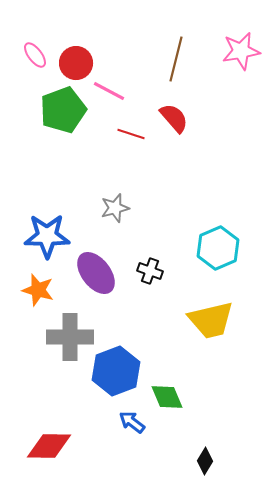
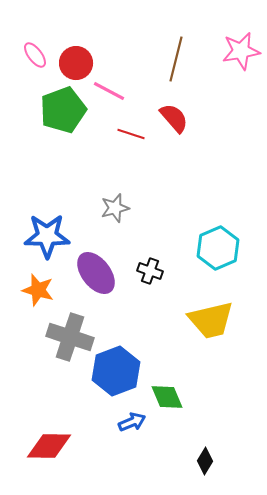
gray cross: rotated 18 degrees clockwise
blue arrow: rotated 120 degrees clockwise
